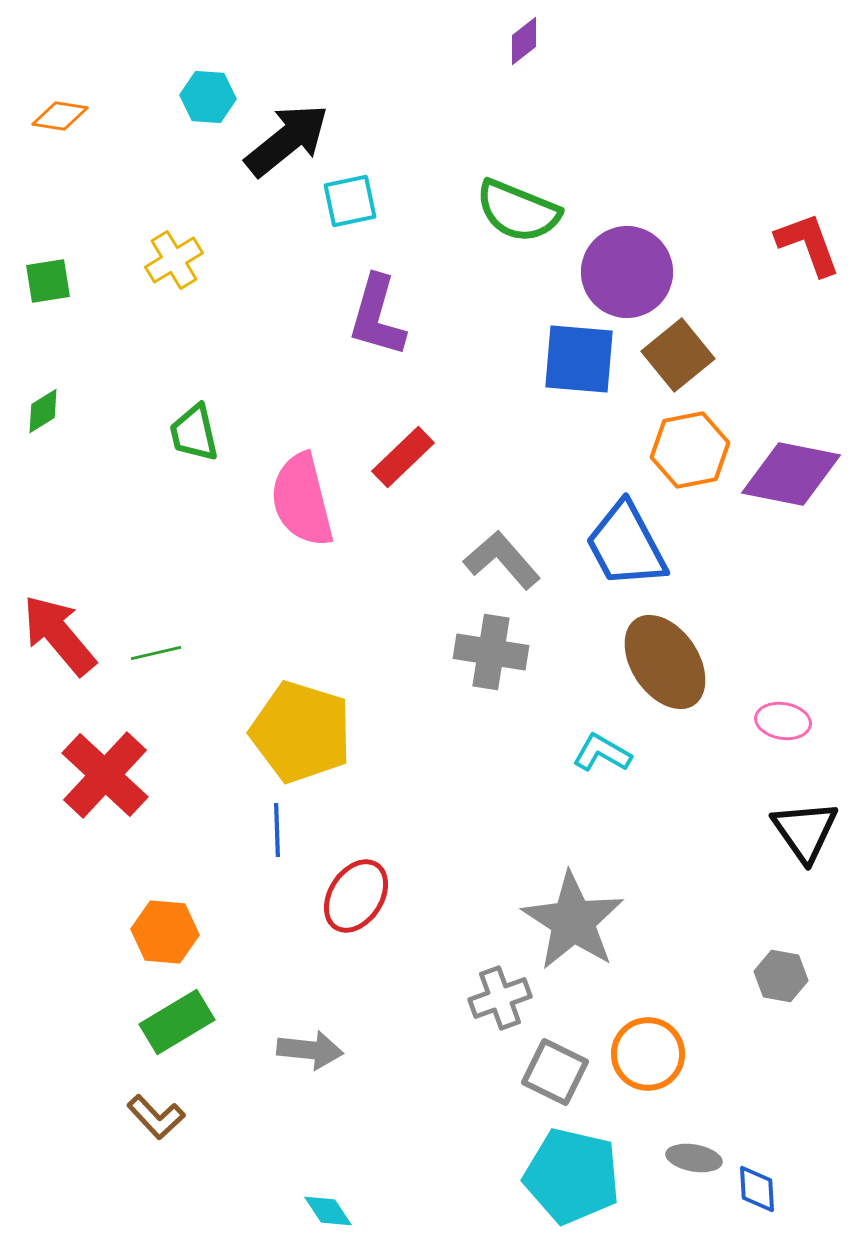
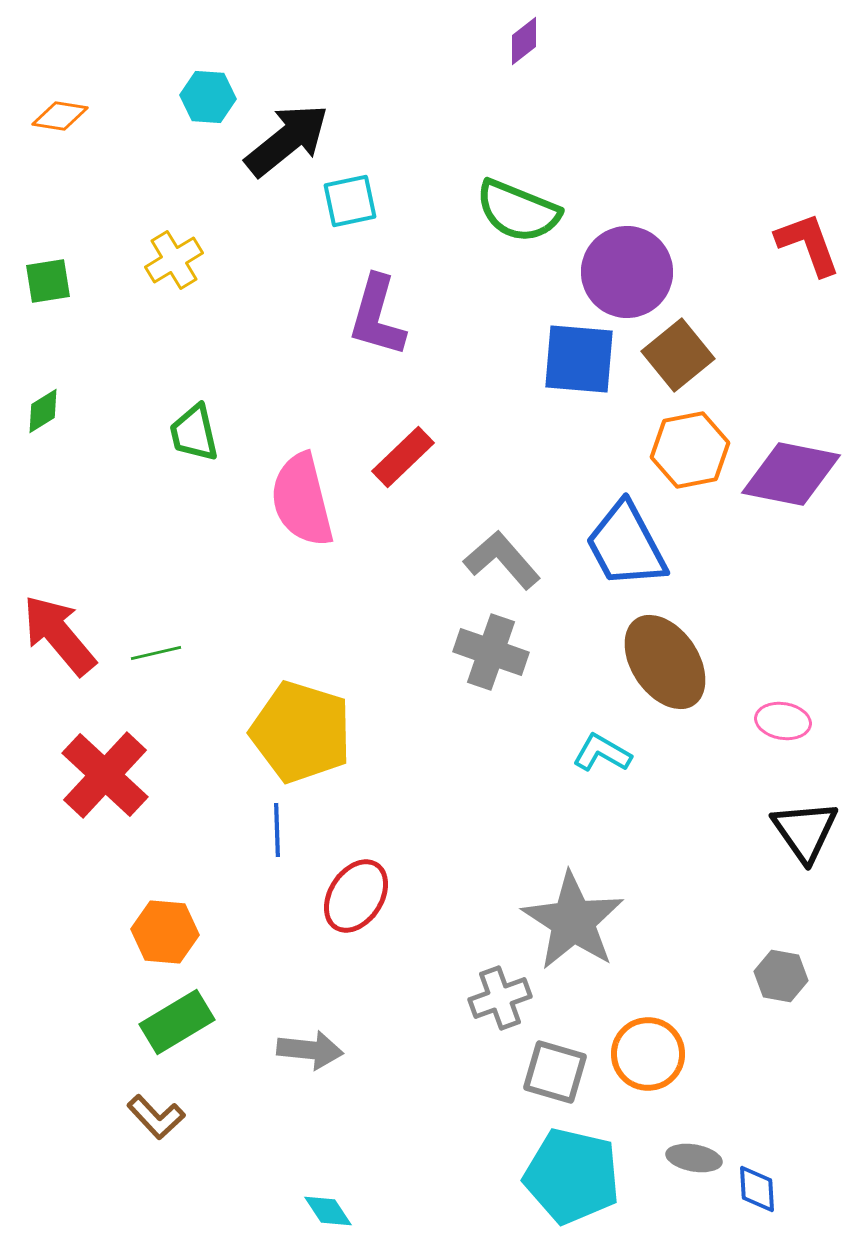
gray cross at (491, 652): rotated 10 degrees clockwise
gray square at (555, 1072): rotated 10 degrees counterclockwise
